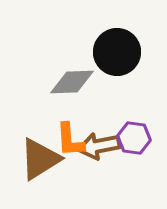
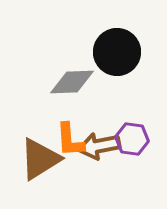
purple hexagon: moved 2 px left, 1 px down
